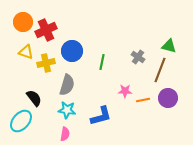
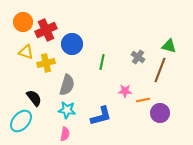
blue circle: moved 7 px up
purple circle: moved 8 px left, 15 px down
